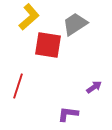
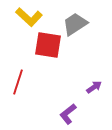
yellow L-shape: rotated 84 degrees clockwise
red line: moved 4 px up
purple L-shape: rotated 45 degrees counterclockwise
